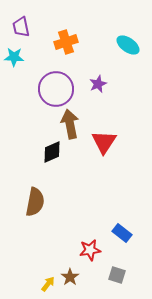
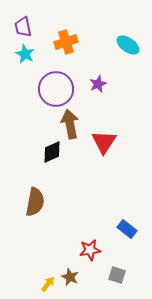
purple trapezoid: moved 2 px right
cyan star: moved 11 px right, 3 px up; rotated 24 degrees clockwise
blue rectangle: moved 5 px right, 4 px up
brown star: rotated 12 degrees counterclockwise
